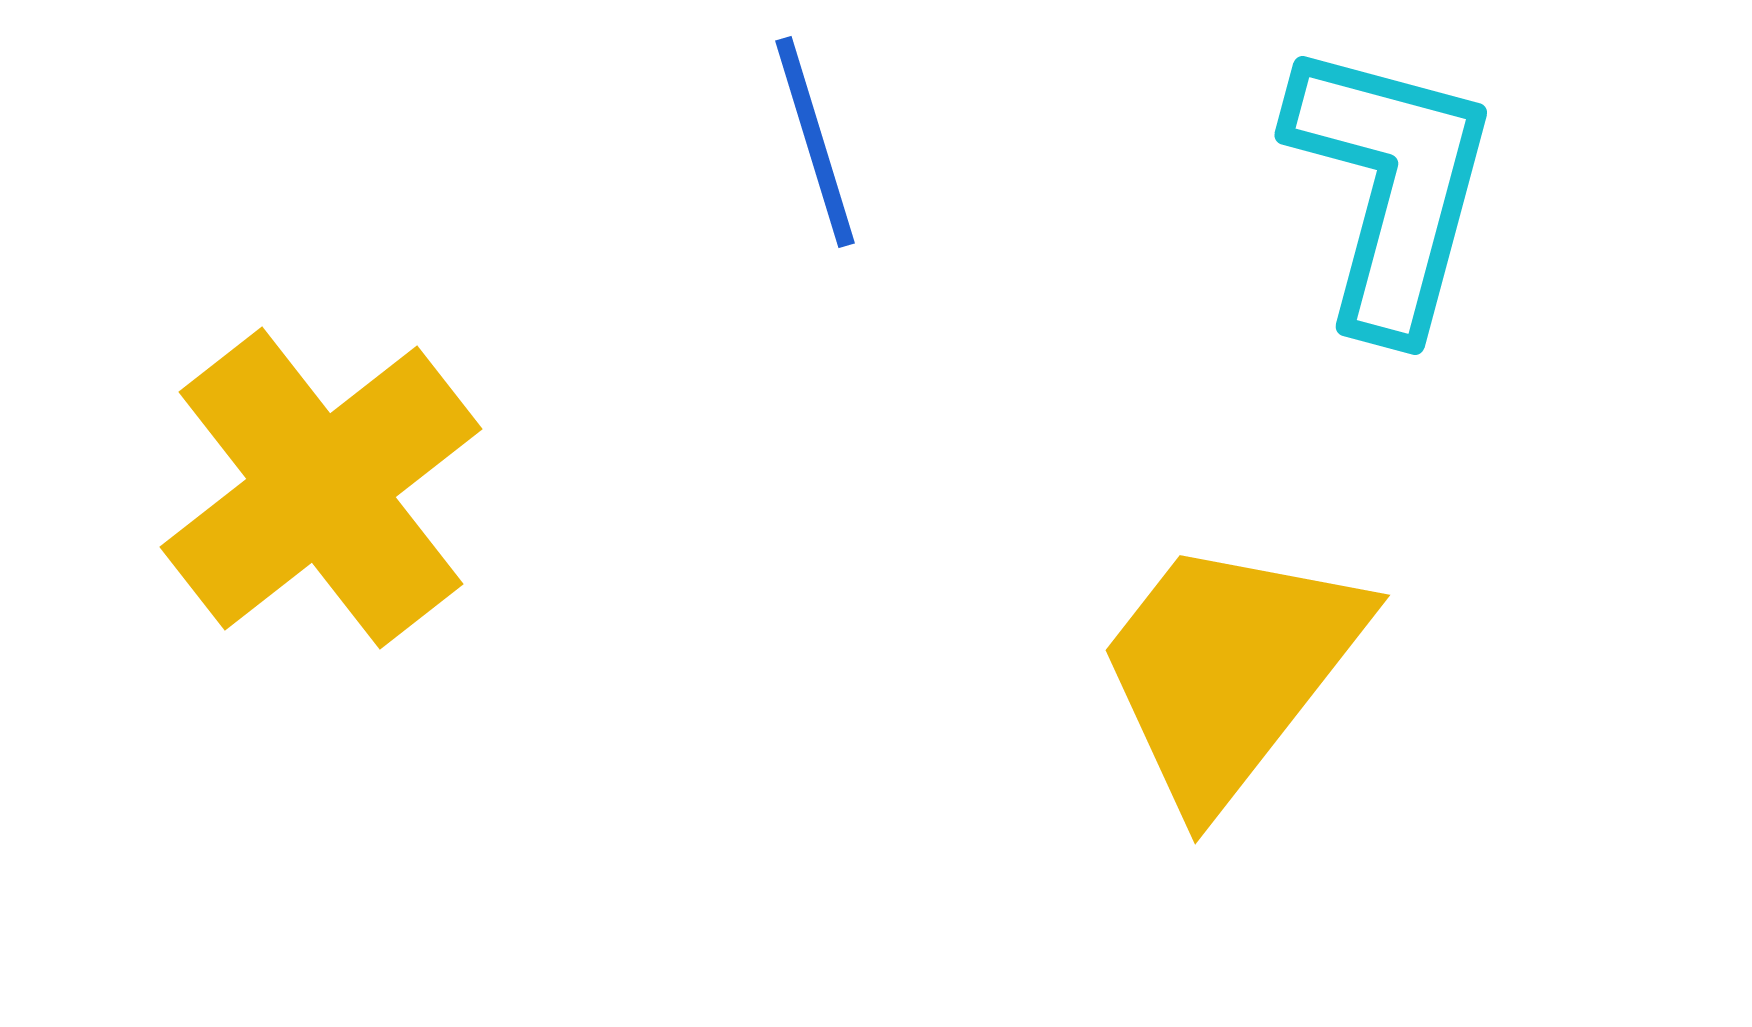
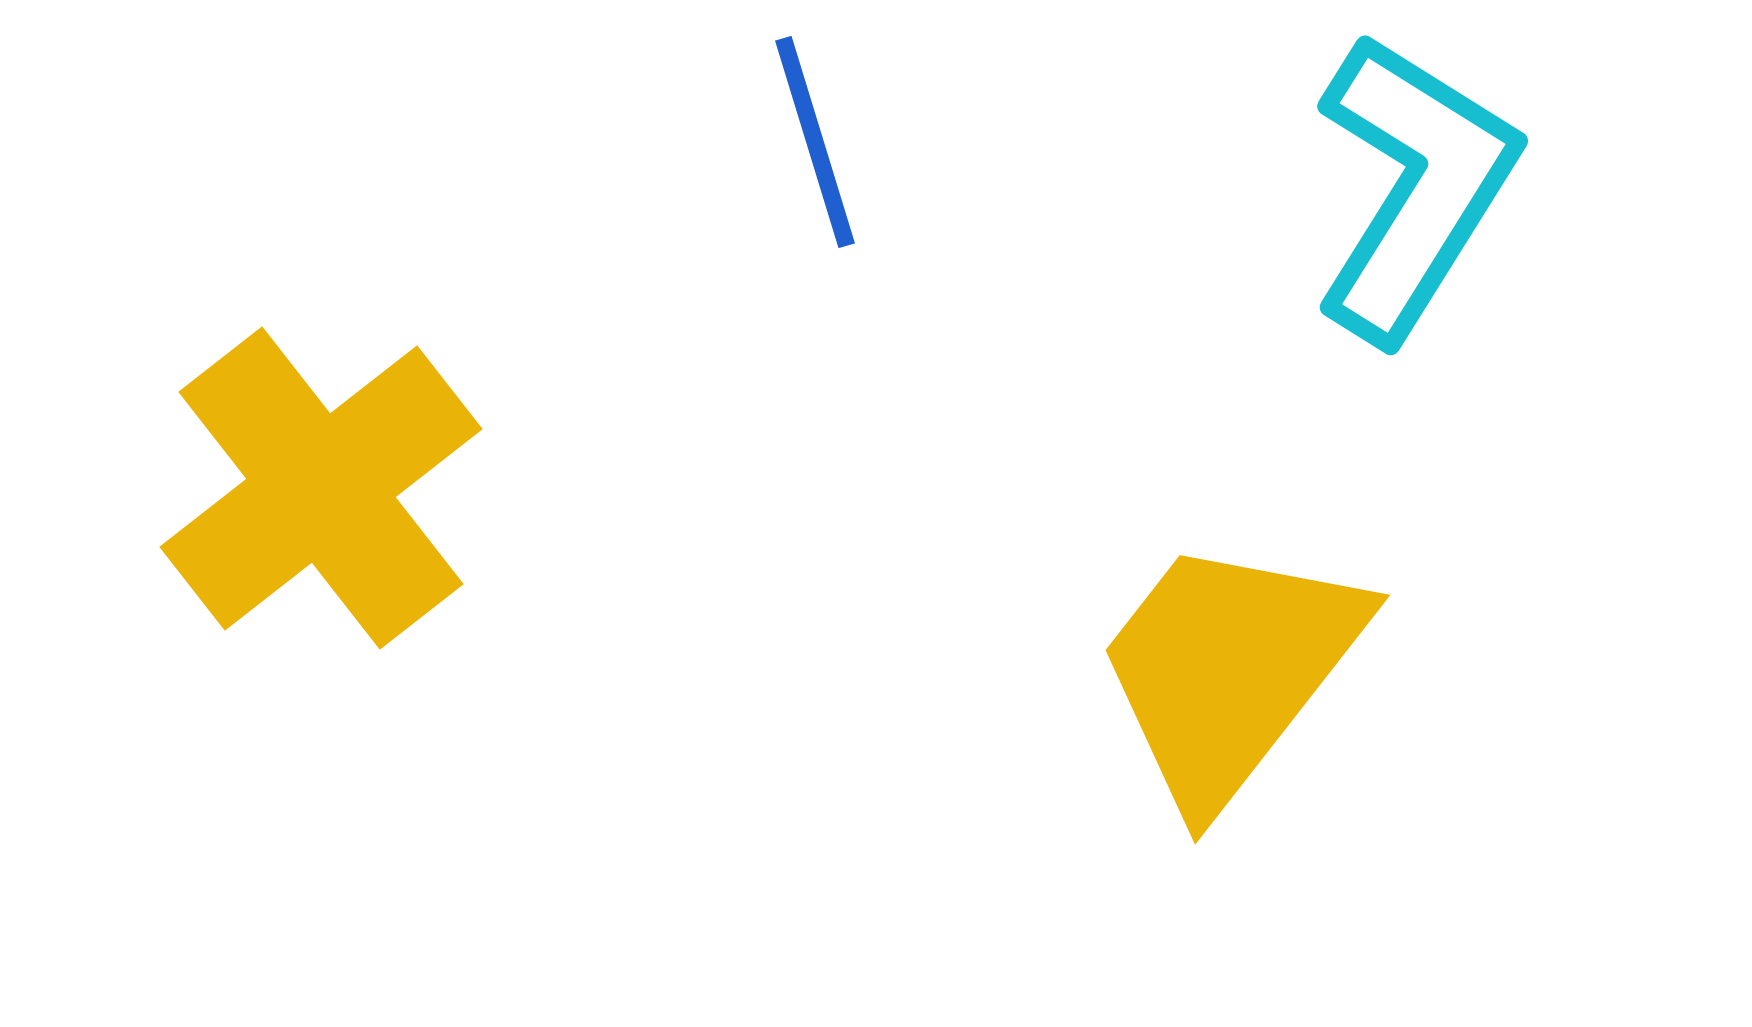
cyan L-shape: moved 23 px right; rotated 17 degrees clockwise
